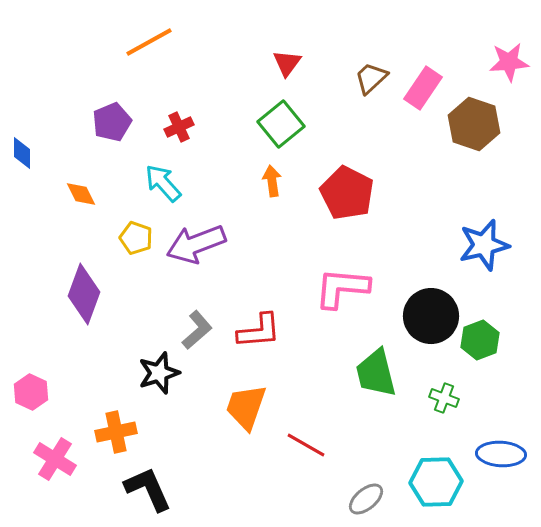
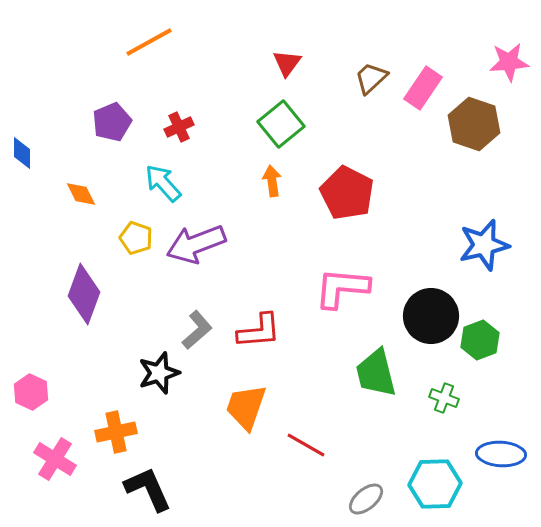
cyan hexagon: moved 1 px left, 2 px down
